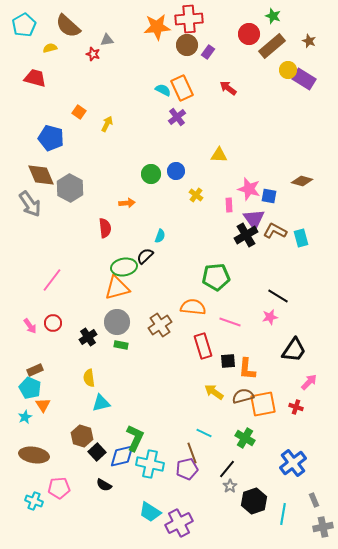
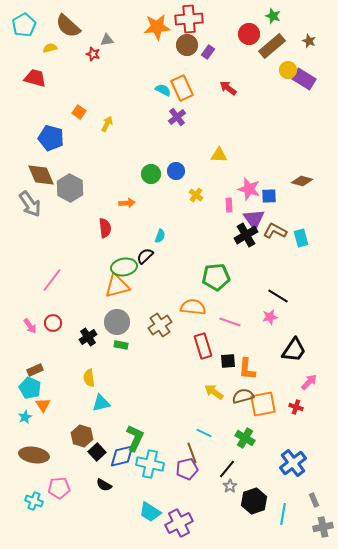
blue square at (269, 196): rotated 14 degrees counterclockwise
orange triangle at (117, 288): moved 2 px up
